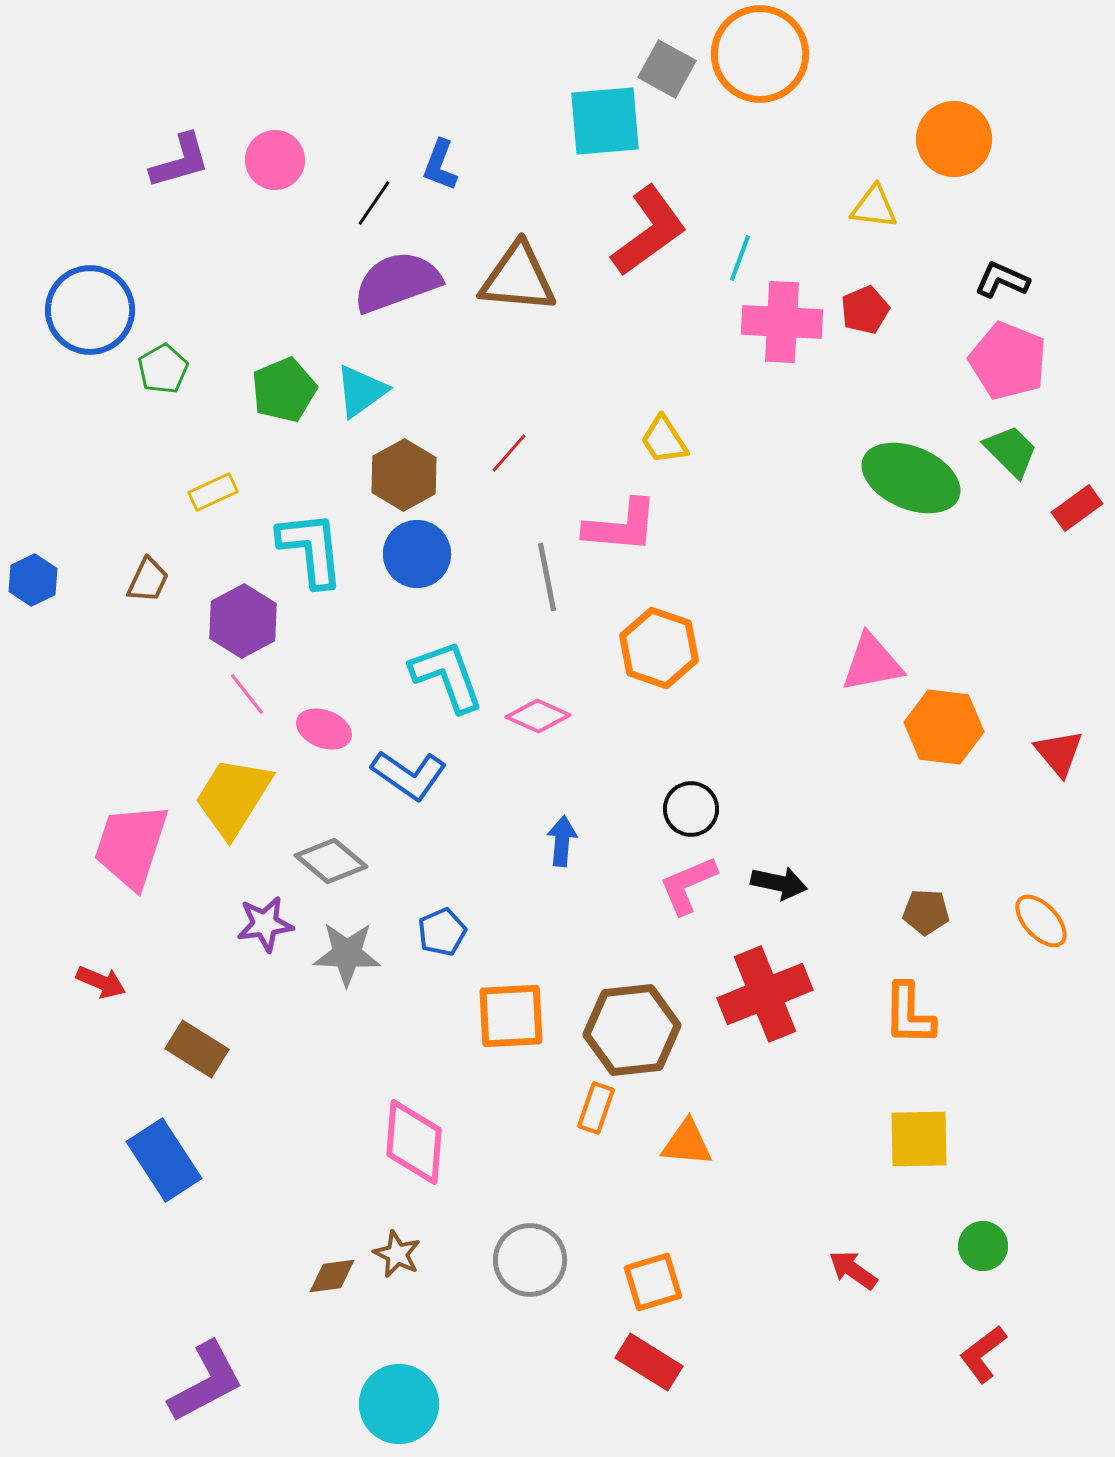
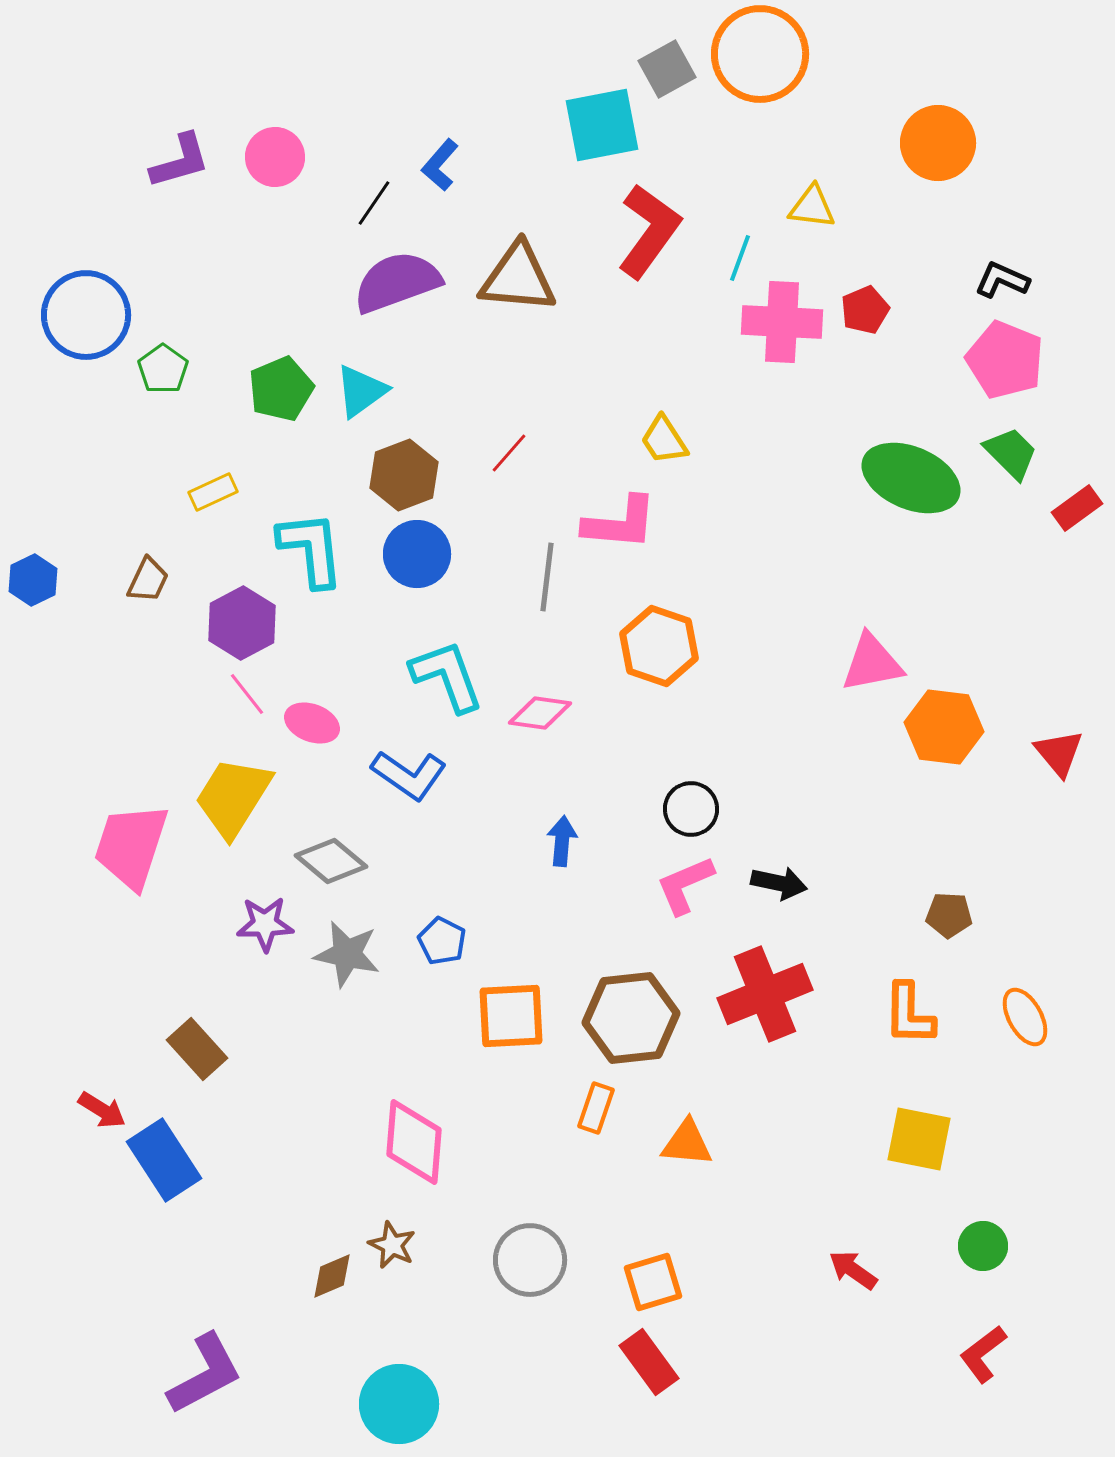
gray square at (667, 69): rotated 32 degrees clockwise
cyan square at (605, 121): moved 3 px left, 4 px down; rotated 6 degrees counterclockwise
orange circle at (954, 139): moved 16 px left, 4 px down
pink circle at (275, 160): moved 3 px up
blue L-shape at (440, 165): rotated 20 degrees clockwise
yellow triangle at (874, 207): moved 62 px left
red L-shape at (649, 231): rotated 18 degrees counterclockwise
blue circle at (90, 310): moved 4 px left, 5 px down
pink pentagon at (1008, 361): moved 3 px left, 1 px up
green pentagon at (163, 369): rotated 6 degrees counterclockwise
green pentagon at (284, 390): moved 3 px left, 1 px up
green trapezoid at (1011, 451): moved 2 px down
brown hexagon at (404, 475): rotated 8 degrees clockwise
pink L-shape at (621, 526): moved 1 px left, 3 px up
gray line at (547, 577): rotated 18 degrees clockwise
purple hexagon at (243, 621): moved 1 px left, 2 px down
orange hexagon at (659, 648): moved 2 px up
pink diamond at (538, 716): moved 2 px right, 3 px up; rotated 16 degrees counterclockwise
pink ellipse at (324, 729): moved 12 px left, 6 px up
pink L-shape at (688, 885): moved 3 px left
brown pentagon at (926, 912): moved 23 px right, 3 px down
orange ellipse at (1041, 921): moved 16 px left, 96 px down; rotated 14 degrees clockwise
purple star at (265, 924): rotated 6 degrees clockwise
blue pentagon at (442, 932): moved 9 px down; rotated 21 degrees counterclockwise
gray star at (347, 954): rotated 10 degrees clockwise
red arrow at (101, 982): moved 1 px right, 128 px down; rotated 9 degrees clockwise
brown hexagon at (632, 1030): moved 1 px left, 12 px up
brown rectangle at (197, 1049): rotated 16 degrees clockwise
yellow square at (919, 1139): rotated 12 degrees clockwise
brown star at (397, 1254): moved 5 px left, 9 px up
brown diamond at (332, 1276): rotated 15 degrees counterclockwise
red rectangle at (649, 1362): rotated 22 degrees clockwise
purple L-shape at (206, 1382): moved 1 px left, 8 px up
